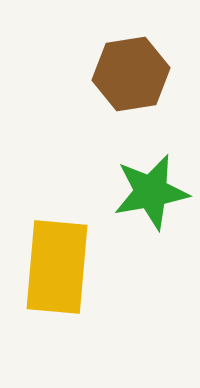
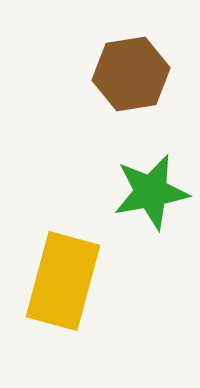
yellow rectangle: moved 6 px right, 14 px down; rotated 10 degrees clockwise
